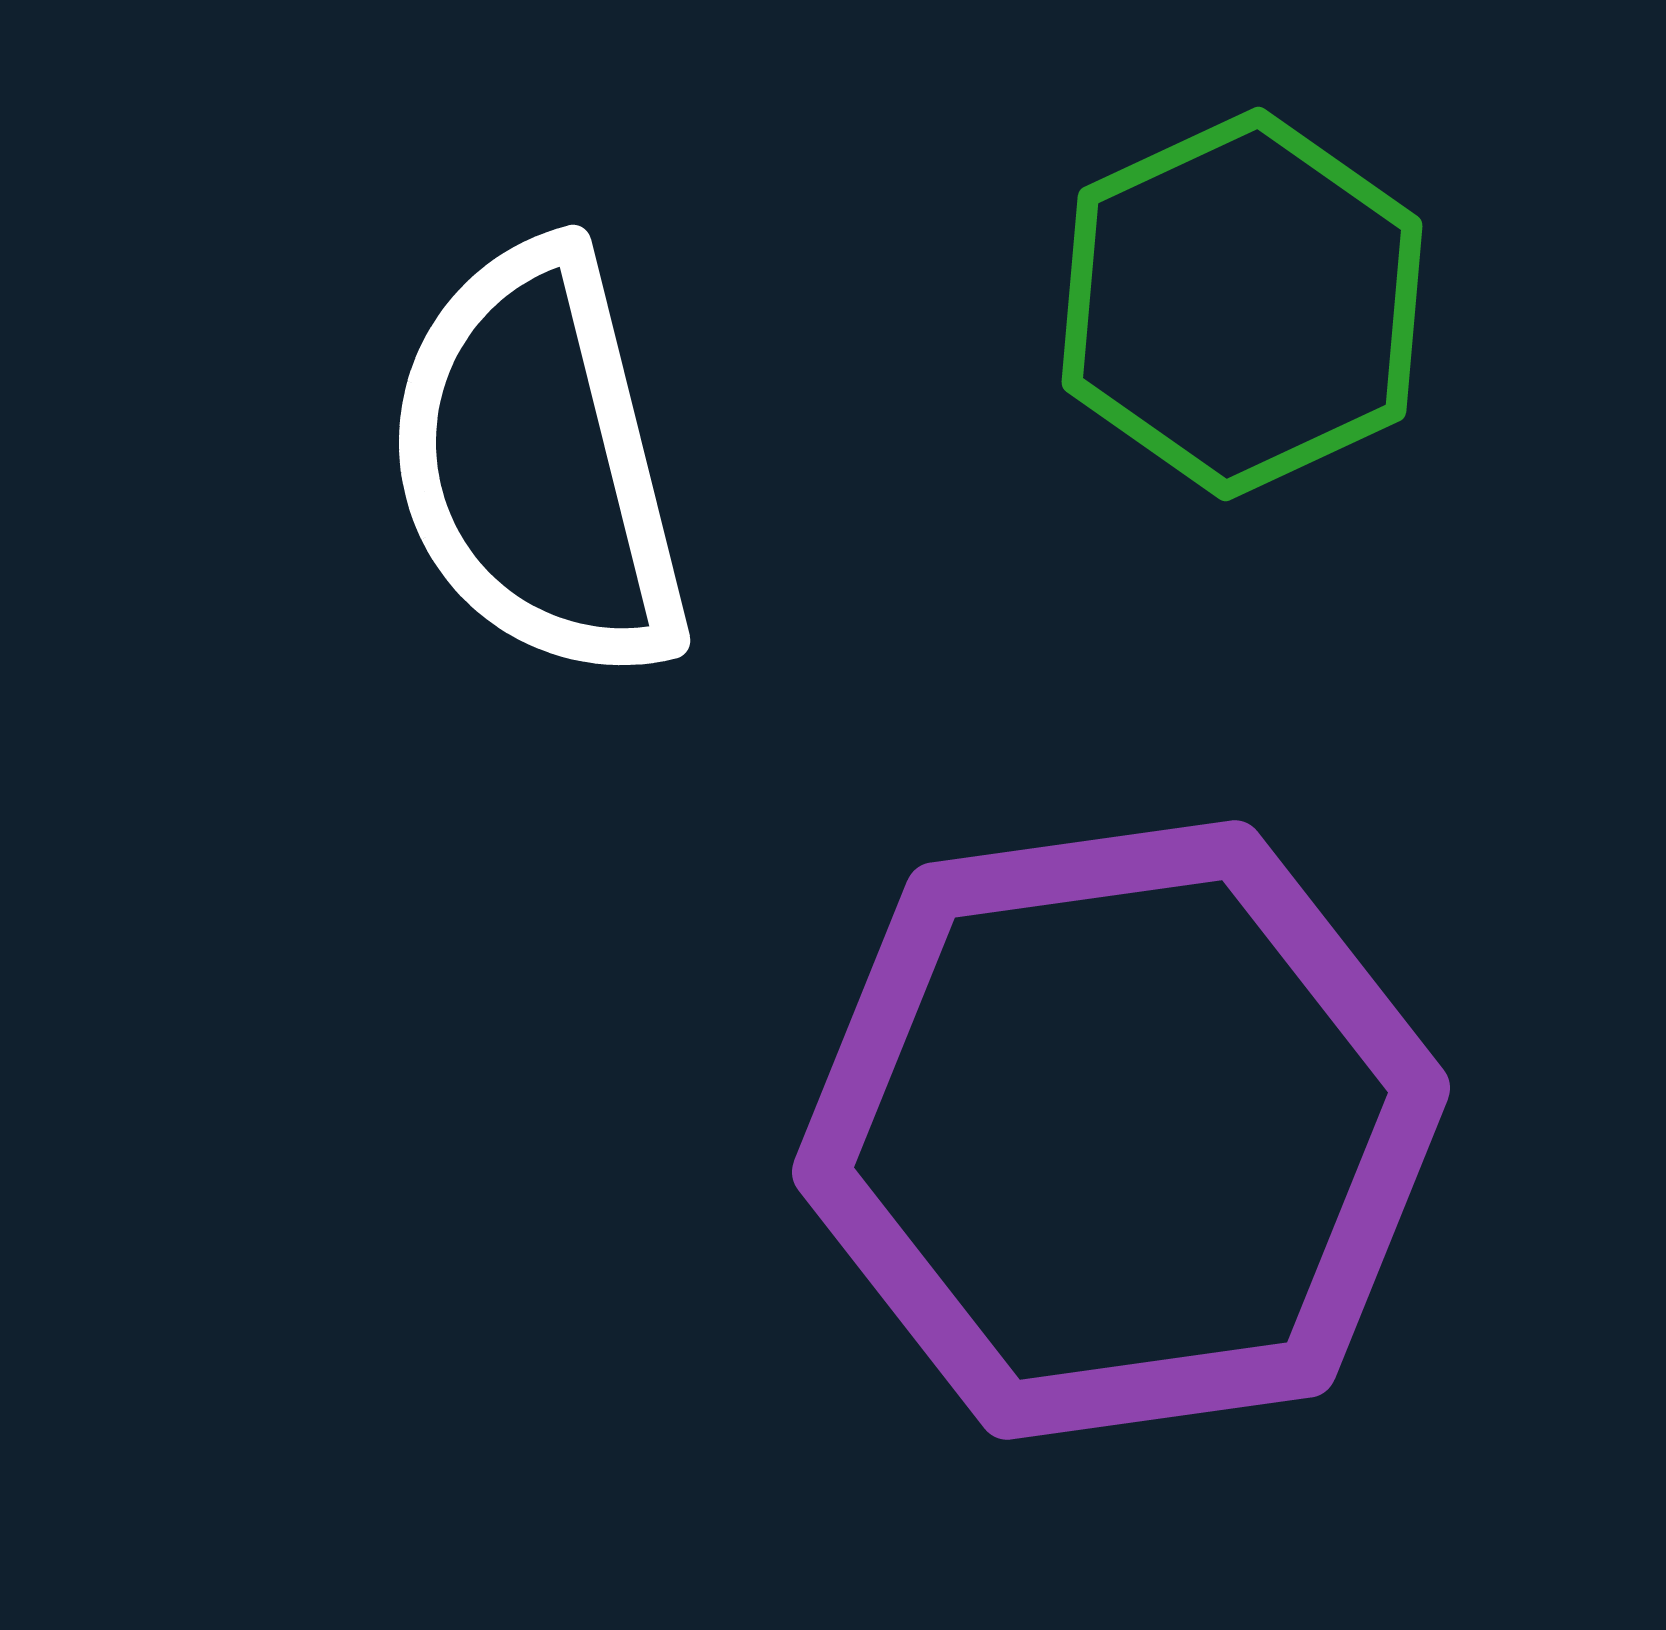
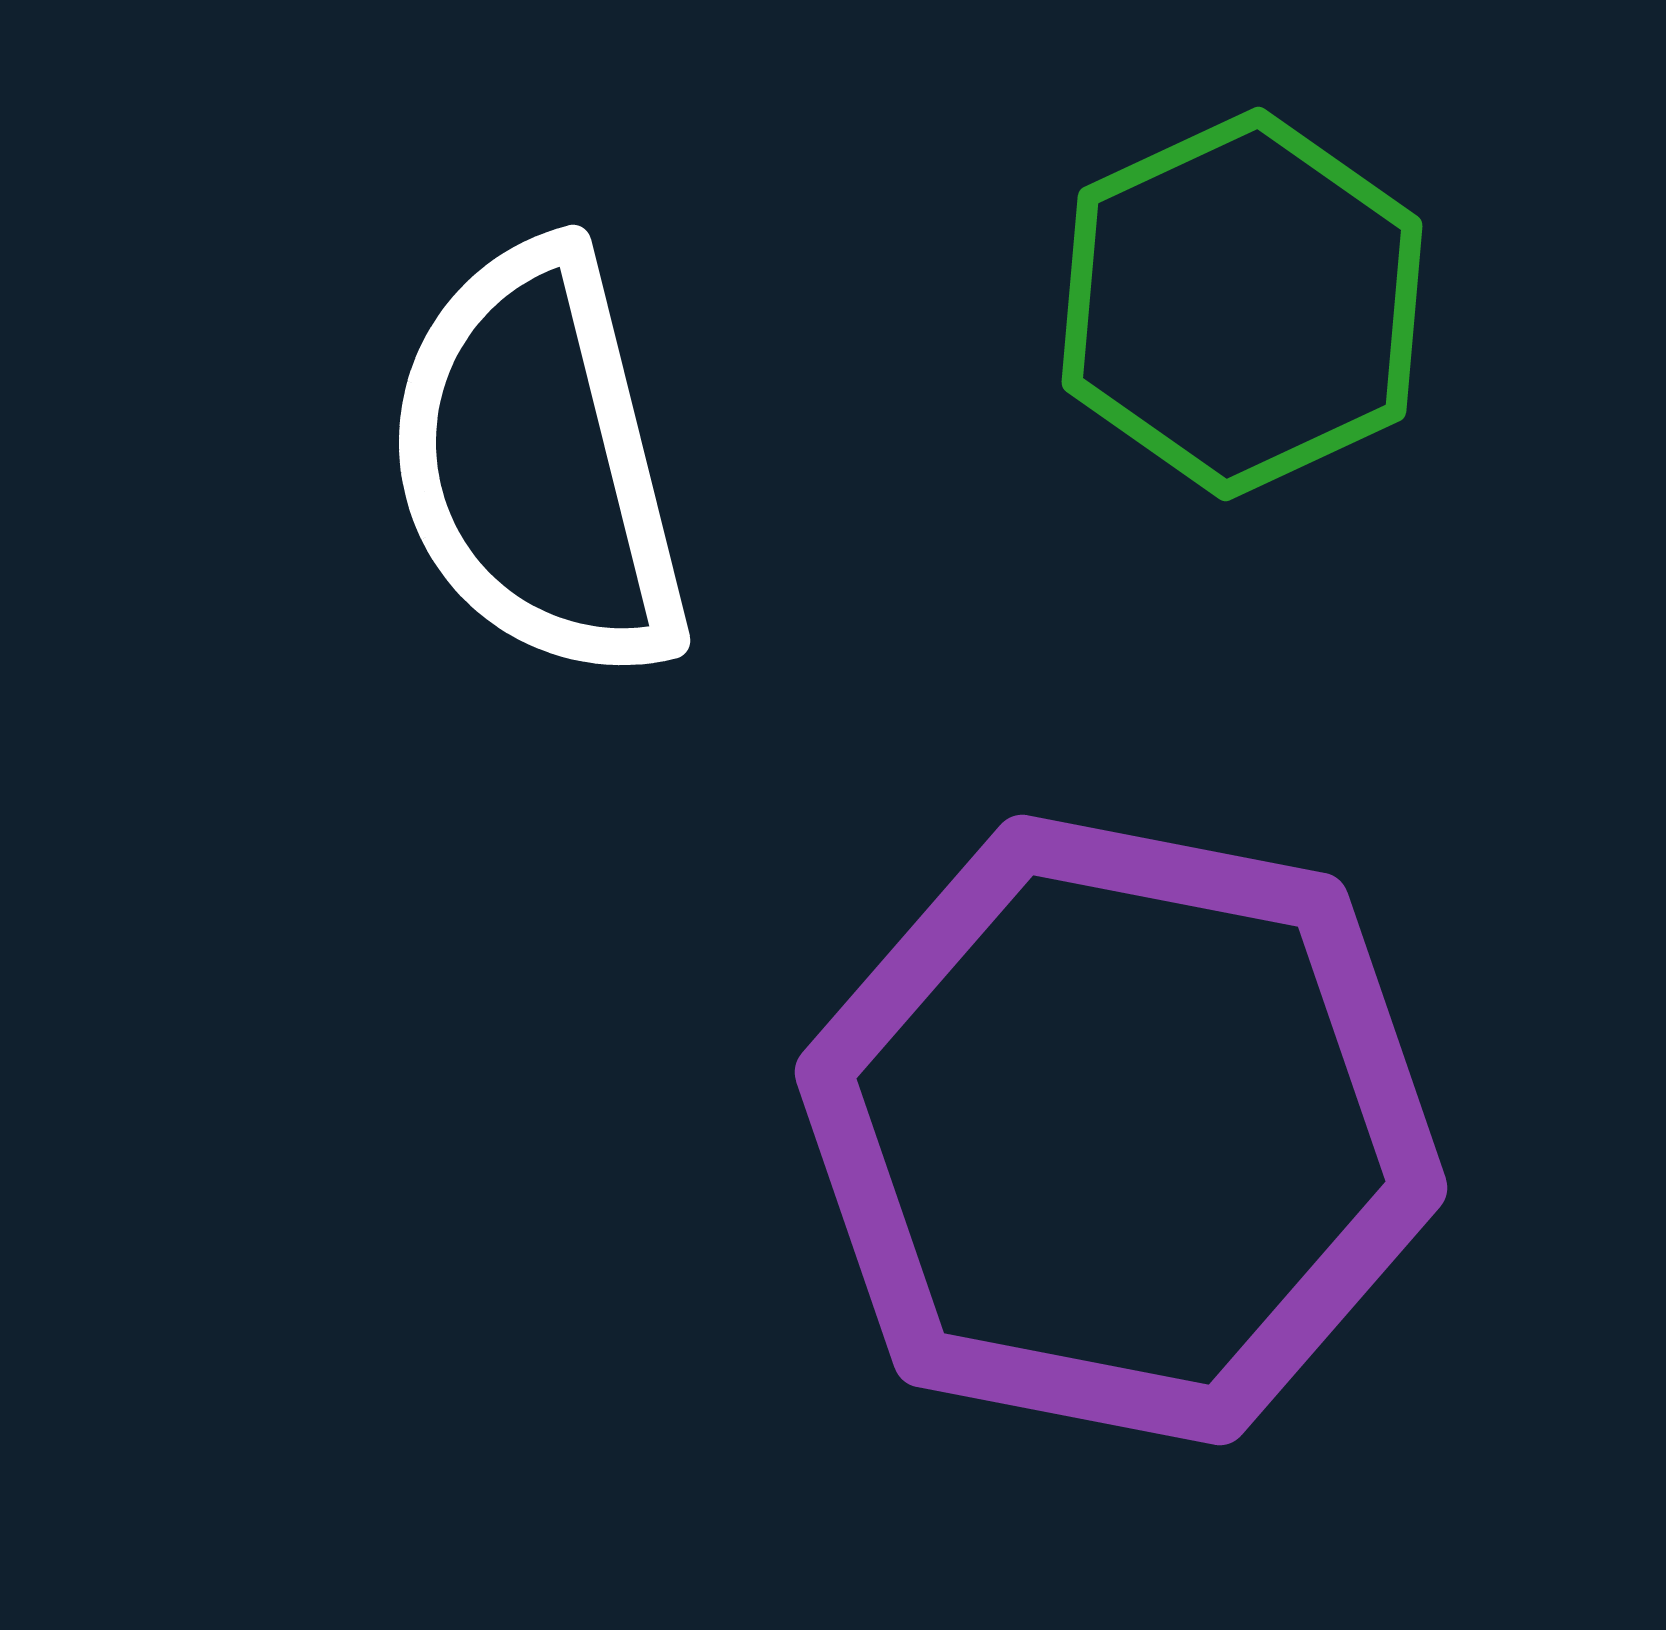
purple hexagon: rotated 19 degrees clockwise
